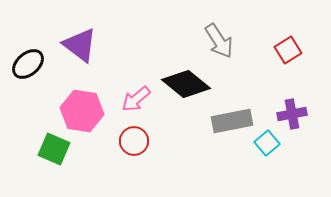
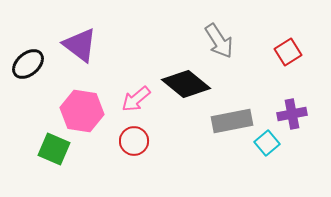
red square: moved 2 px down
